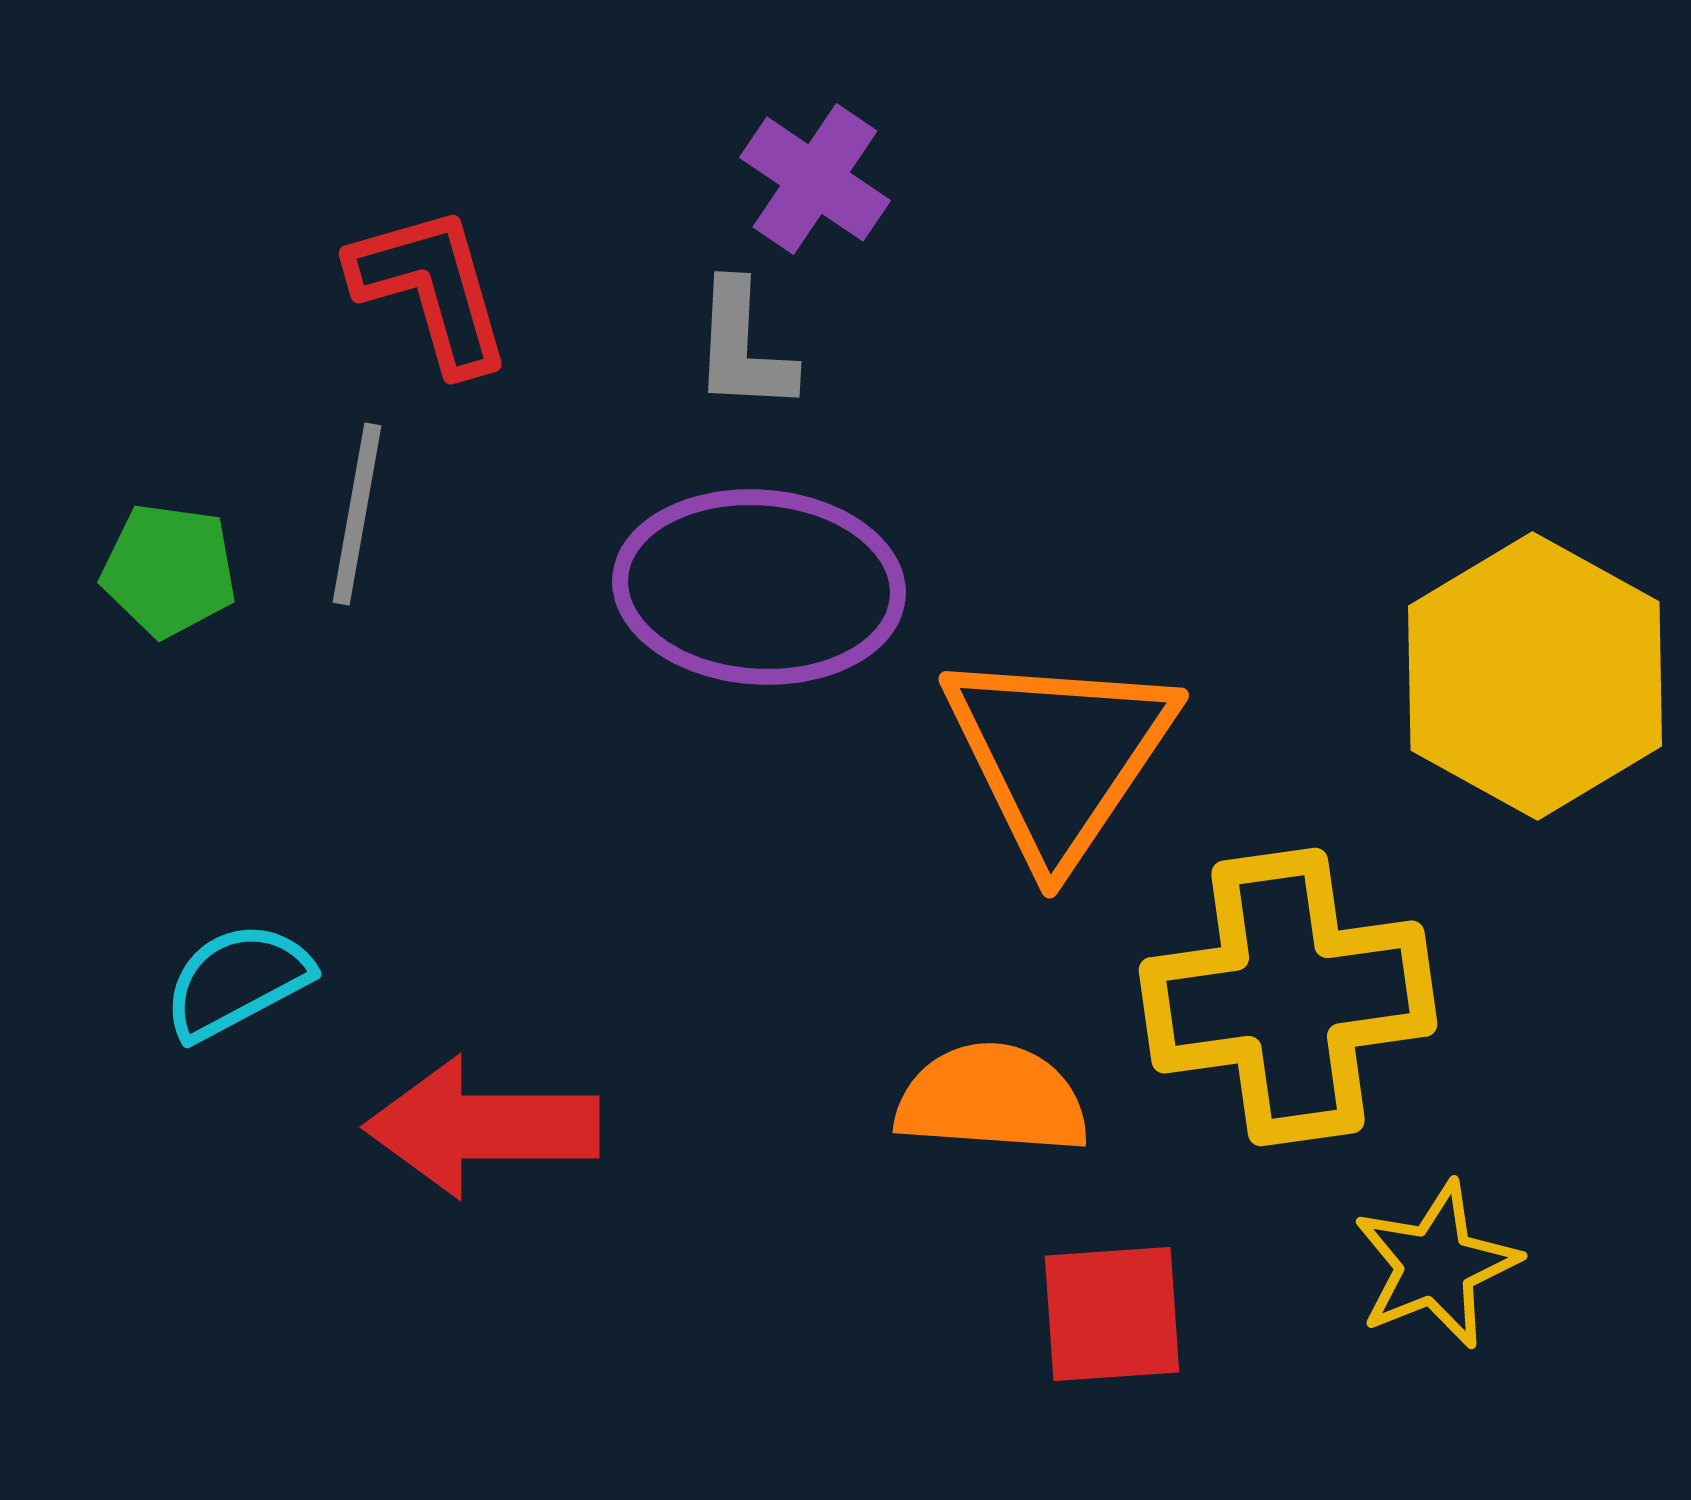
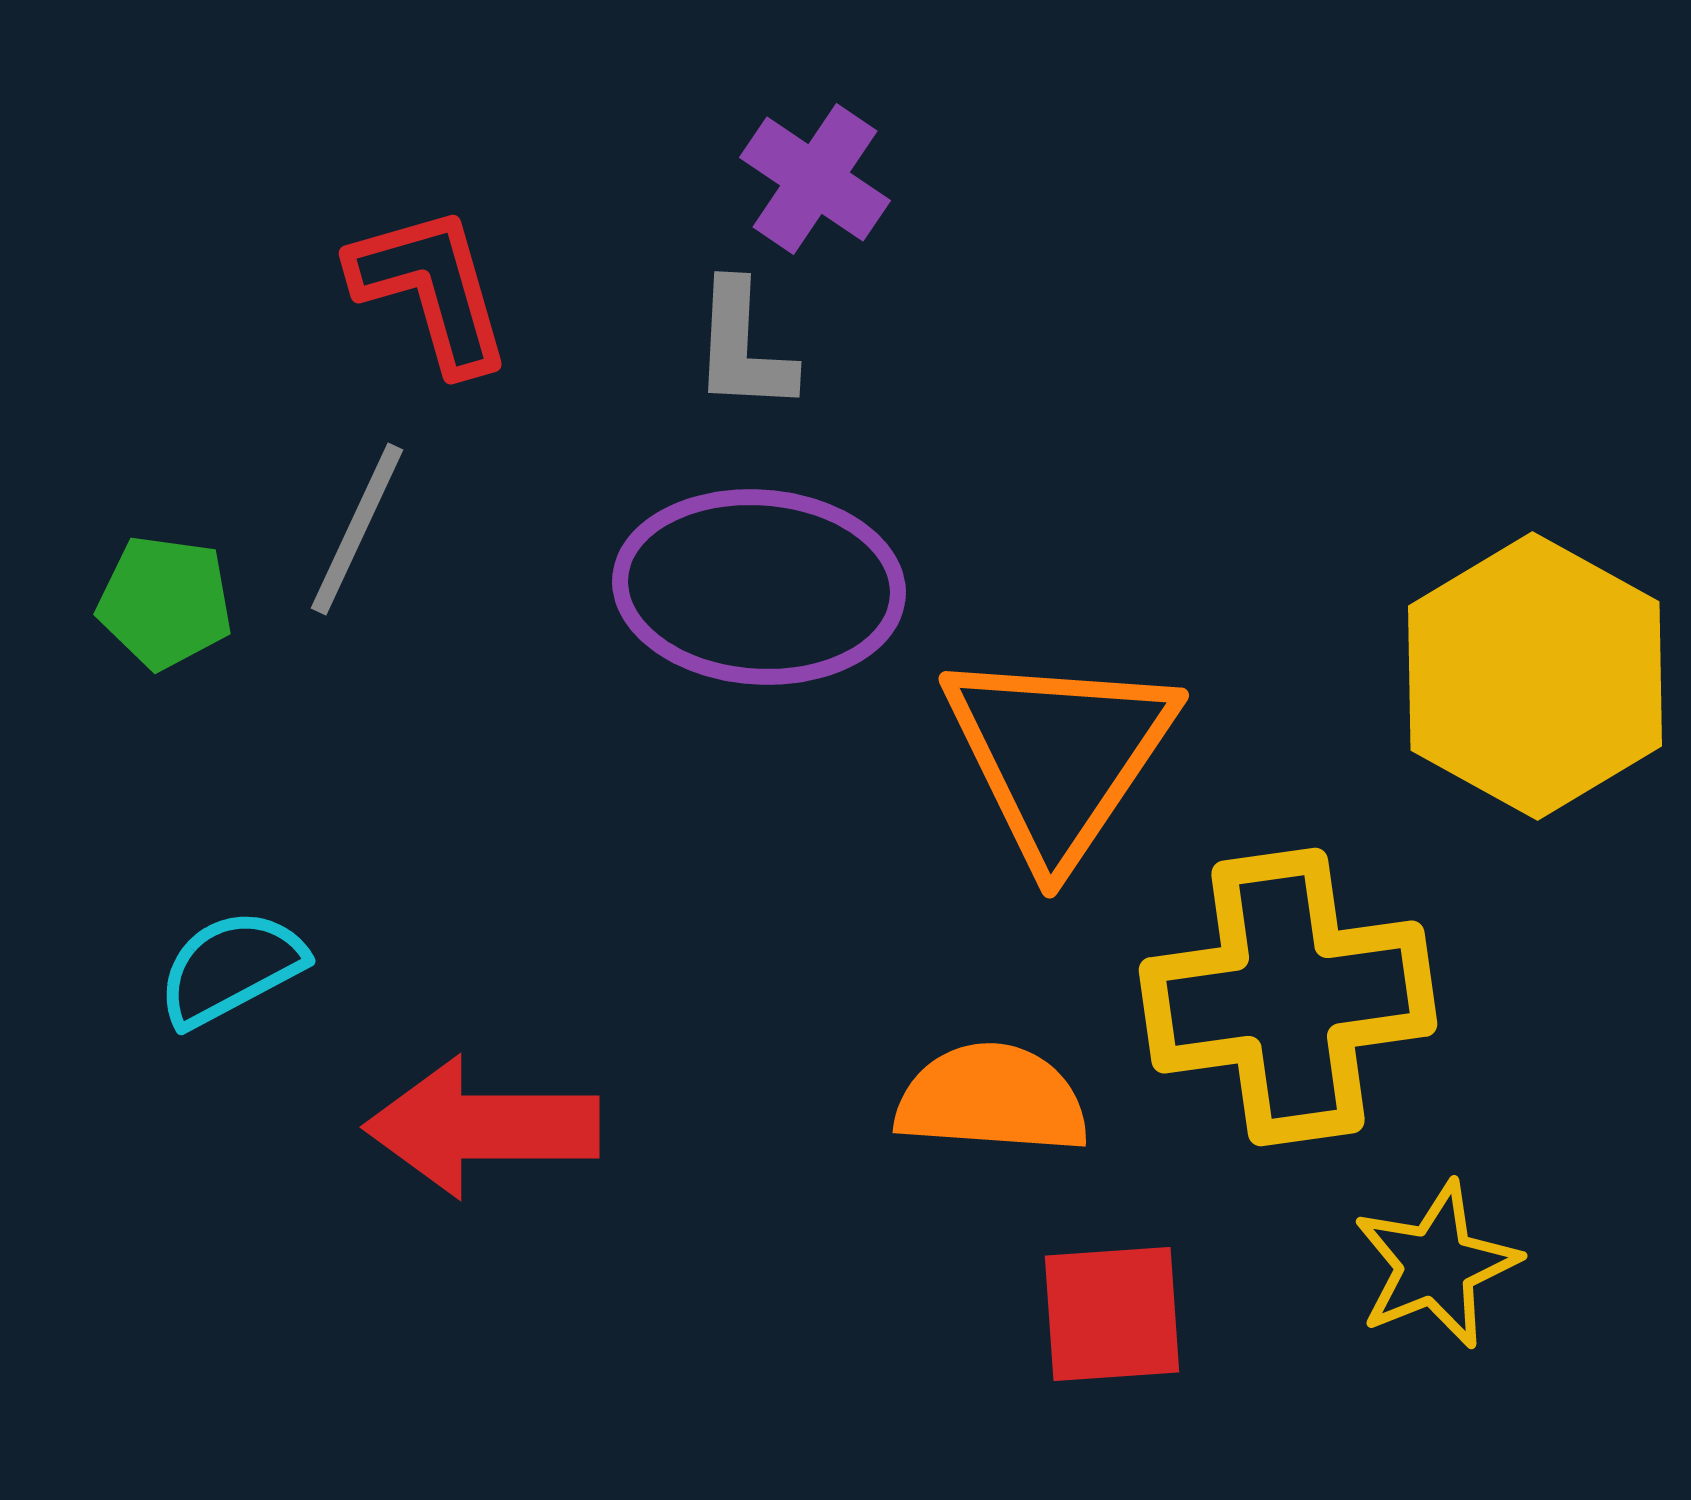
gray line: moved 15 px down; rotated 15 degrees clockwise
green pentagon: moved 4 px left, 32 px down
cyan semicircle: moved 6 px left, 13 px up
